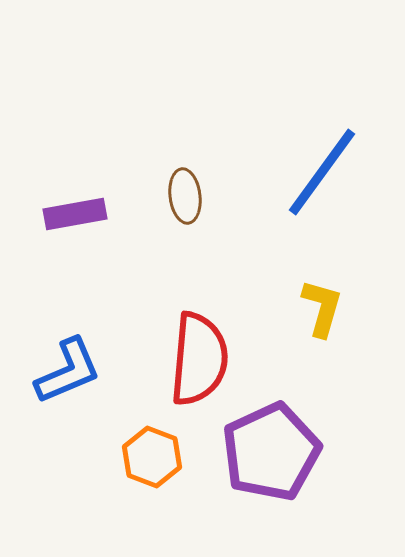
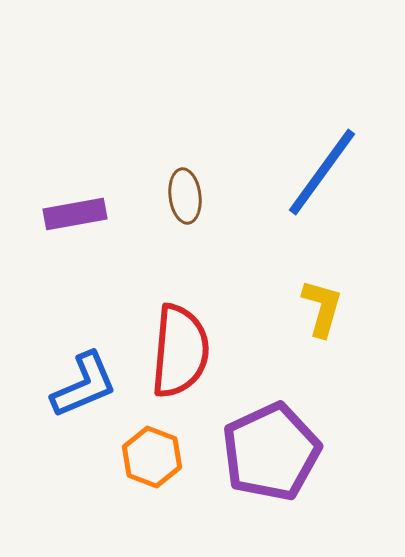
red semicircle: moved 19 px left, 8 px up
blue L-shape: moved 16 px right, 14 px down
